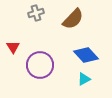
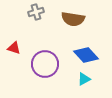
gray cross: moved 1 px up
brown semicircle: rotated 55 degrees clockwise
red triangle: moved 1 px right, 1 px down; rotated 40 degrees counterclockwise
purple circle: moved 5 px right, 1 px up
